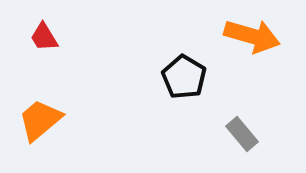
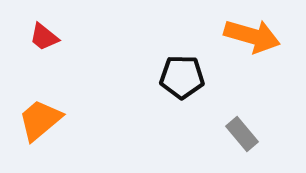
red trapezoid: rotated 20 degrees counterclockwise
black pentagon: moved 2 px left; rotated 30 degrees counterclockwise
